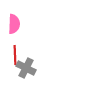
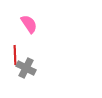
pink semicircle: moved 15 px right; rotated 36 degrees counterclockwise
